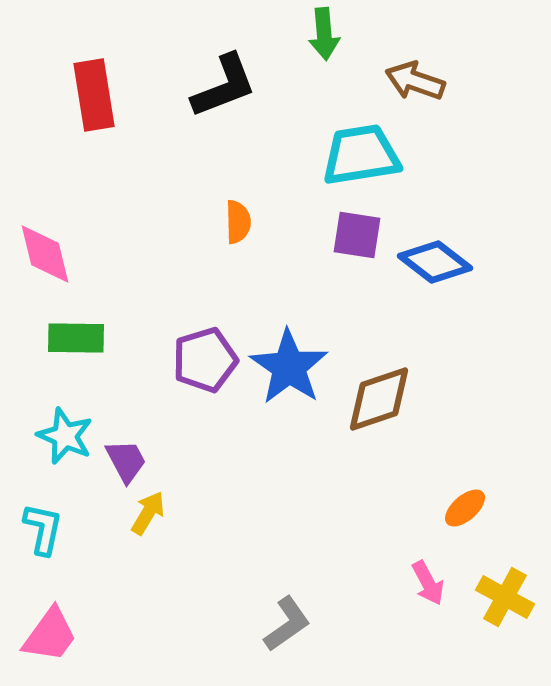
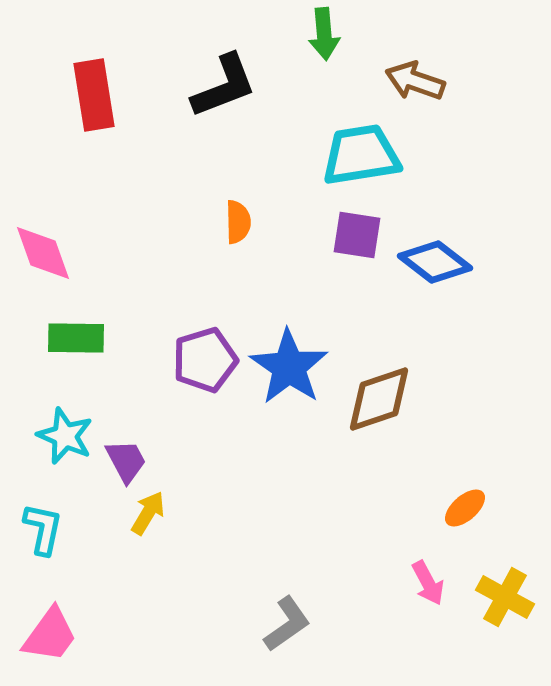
pink diamond: moved 2 px left, 1 px up; rotated 6 degrees counterclockwise
